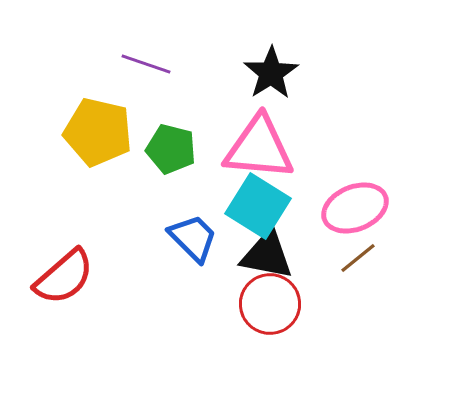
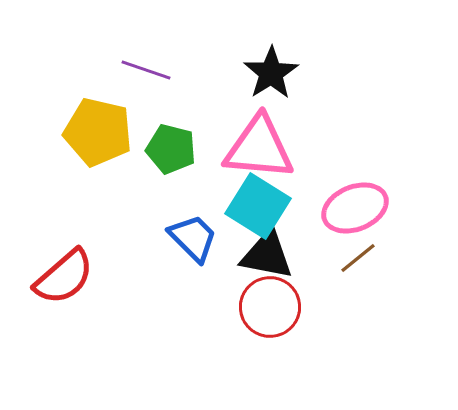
purple line: moved 6 px down
red circle: moved 3 px down
